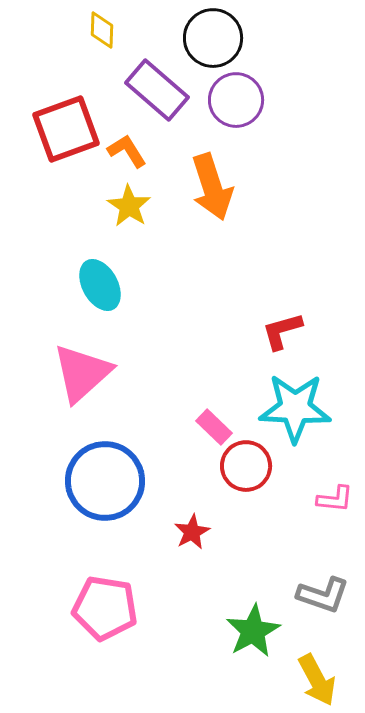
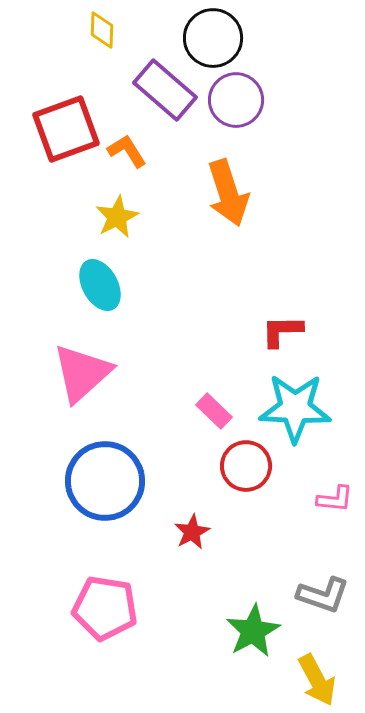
purple rectangle: moved 8 px right
orange arrow: moved 16 px right, 6 px down
yellow star: moved 12 px left, 11 px down; rotated 12 degrees clockwise
red L-shape: rotated 15 degrees clockwise
pink rectangle: moved 16 px up
